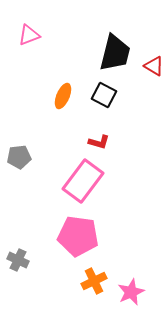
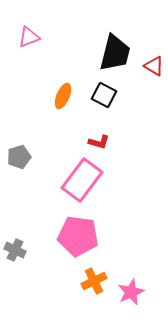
pink triangle: moved 2 px down
gray pentagon: rotated 10 degrees counterclockwise
pink rectangle: moved 1 px left, 1 px up
gray cross: moved 3 px left, 10 px up
